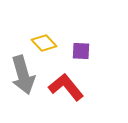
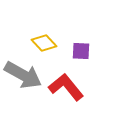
gray arrow: rotated 45 degrees counterclockwise
